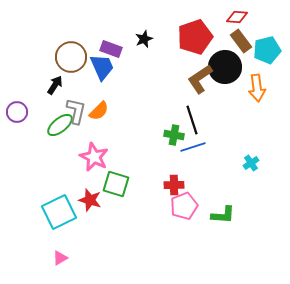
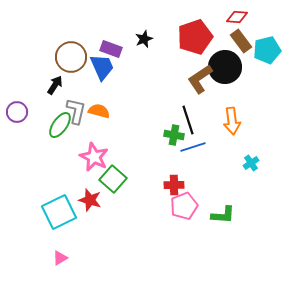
orange arrow: moved 25 px left, 33 px down
orange semicircle: rotated 120 degrees counterclockwise
black line: moved 4 px left
green ellipse: rotated 16 degrees counterclockwise
green square: moved 3 px left, 5 px up; rotated 24 degrees clockwise
